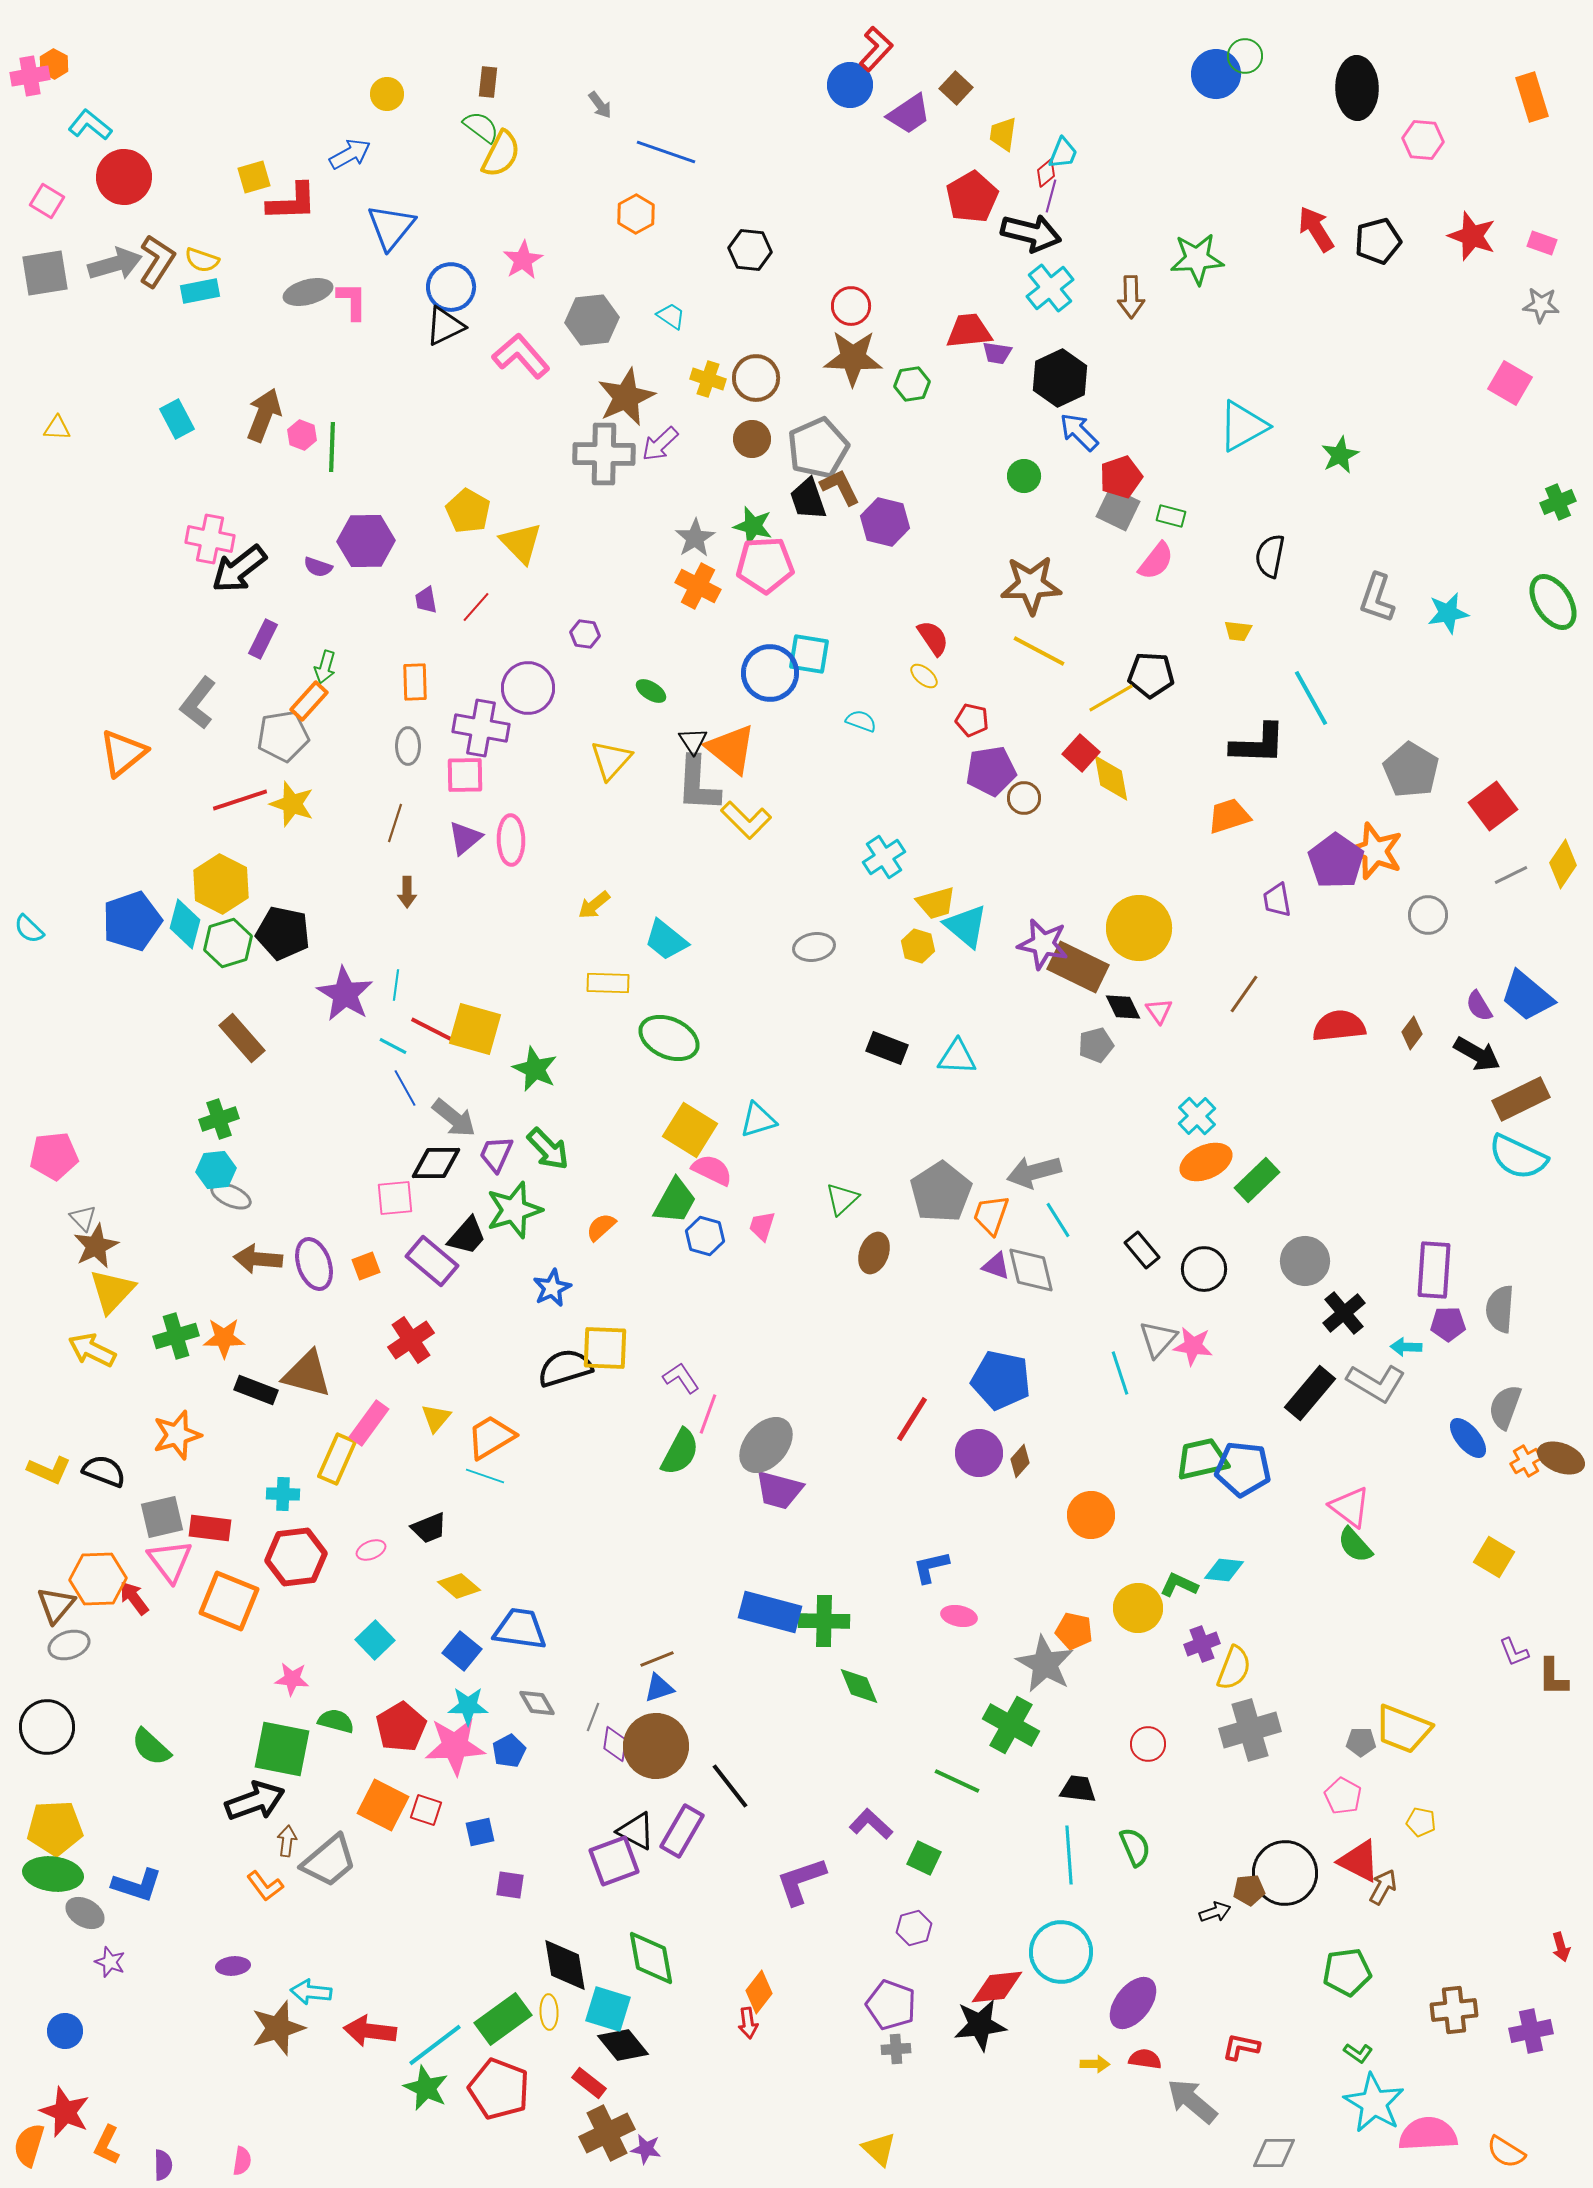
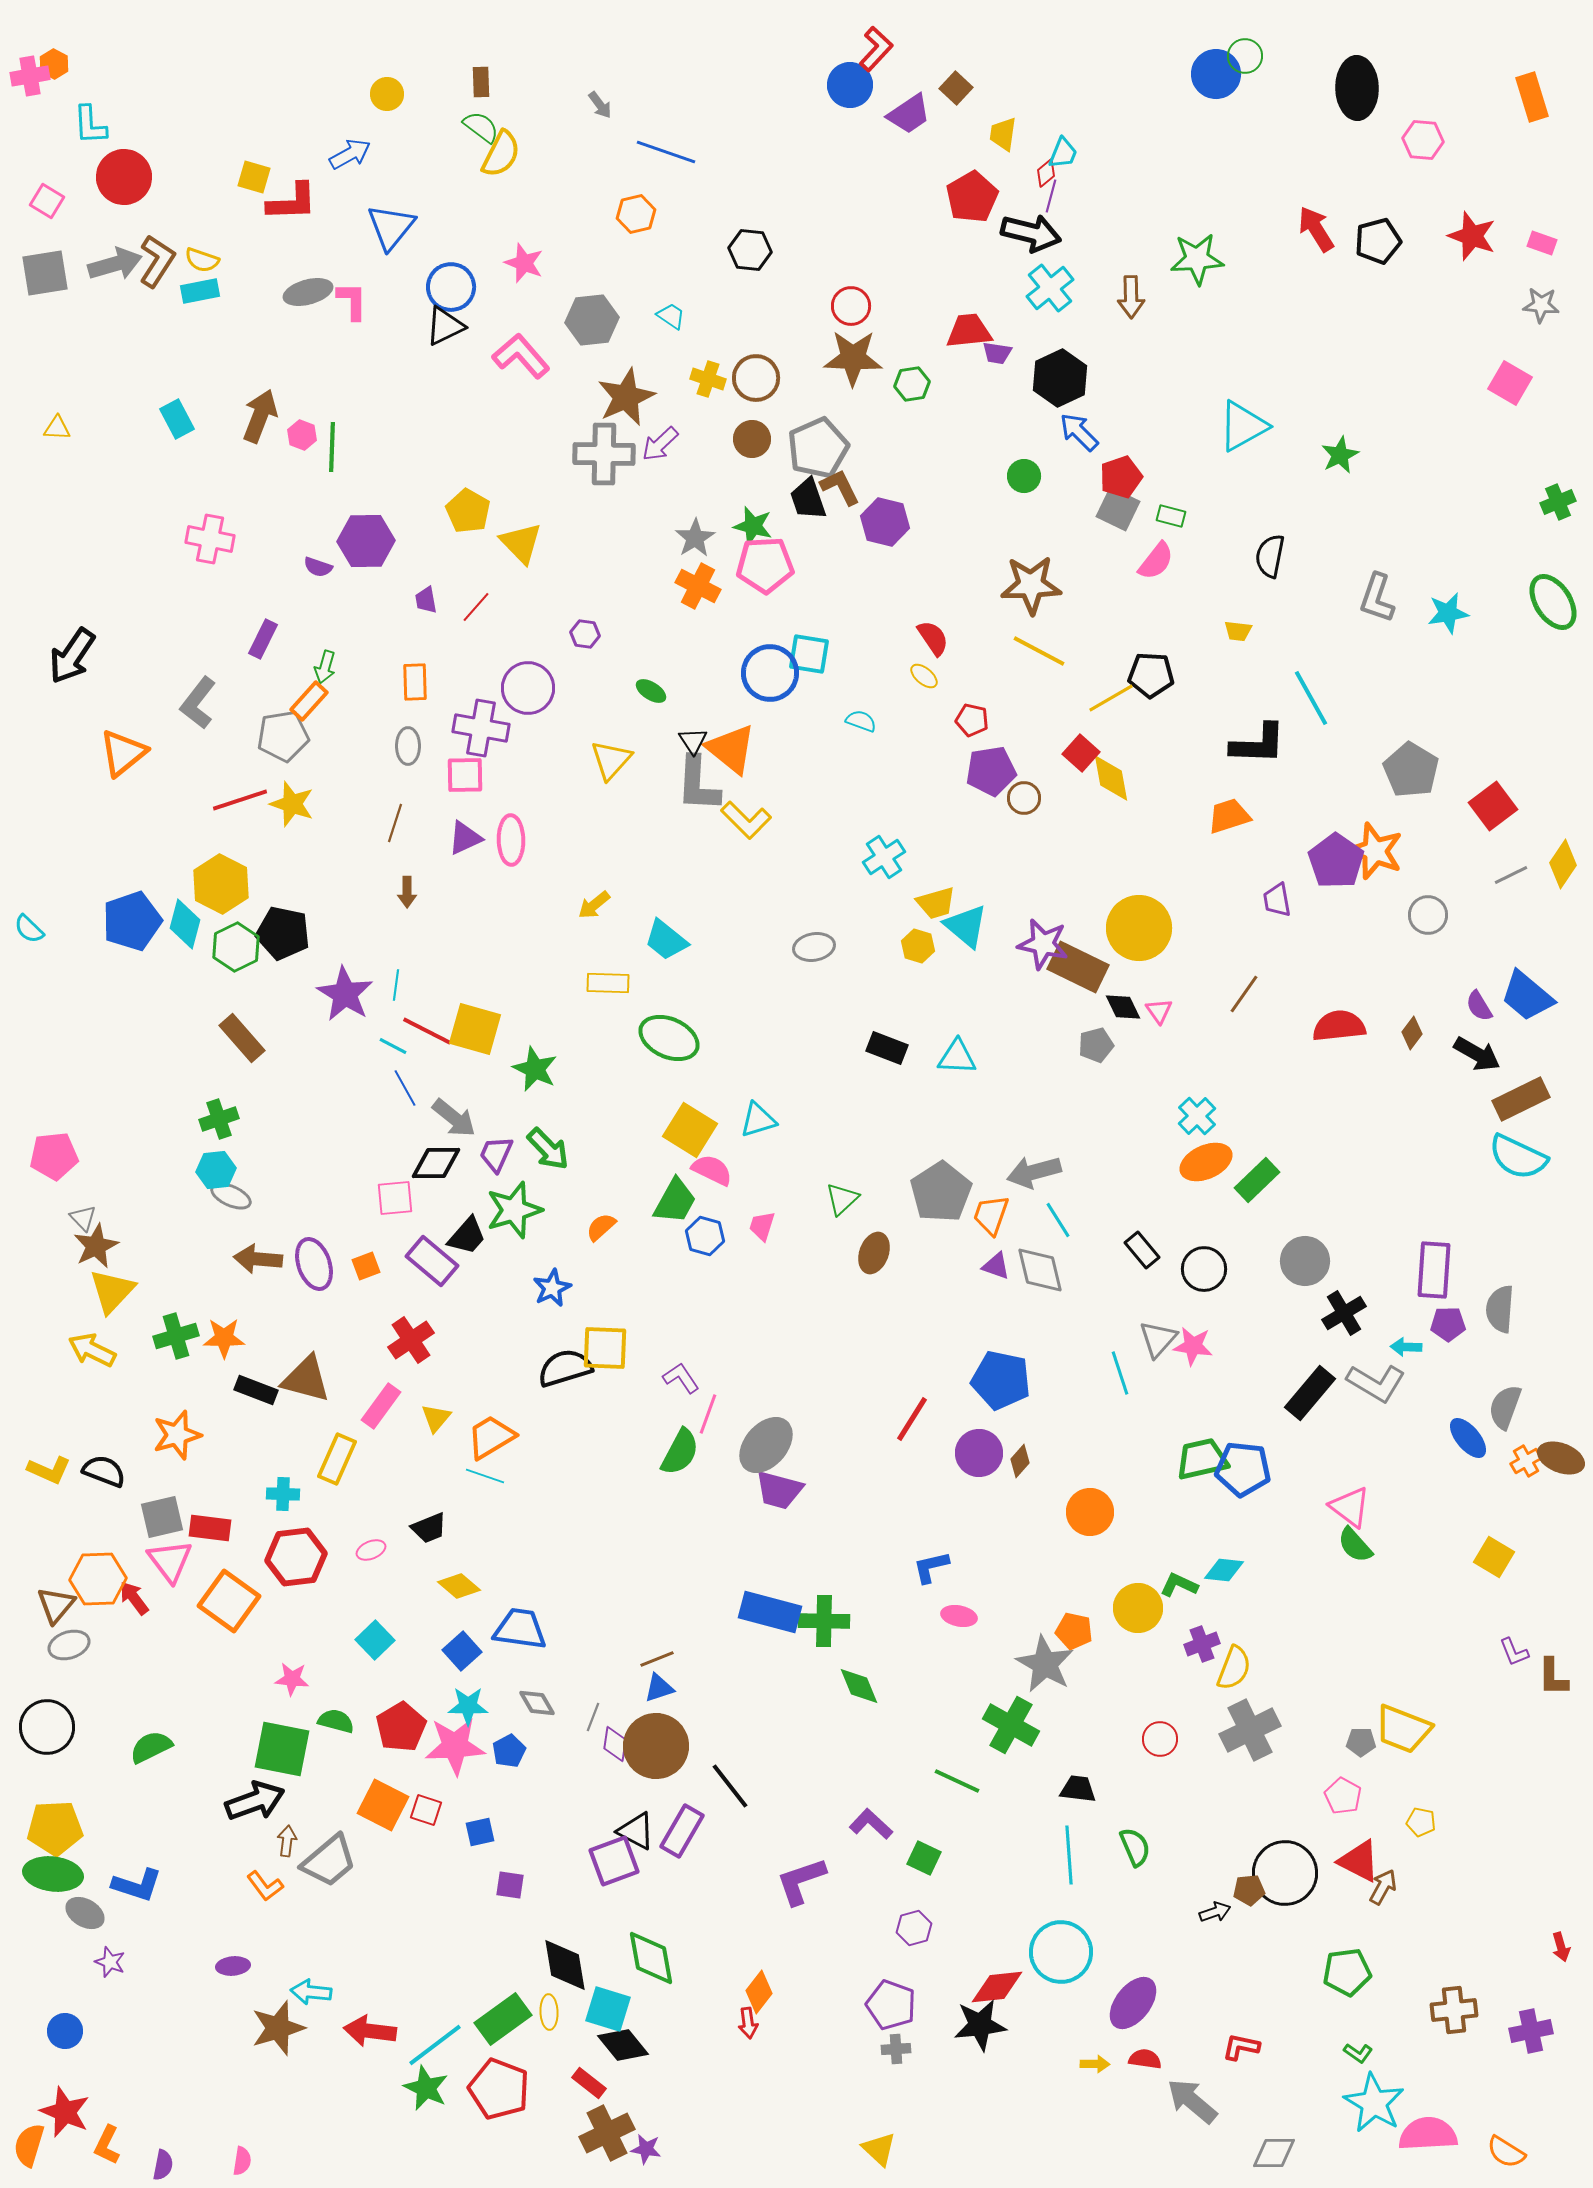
brown rectangle at (488, 82): moved 7 px left; rotated 8 degrees counterclockwise
cyan L-shape at (90, 125): rotated 132 degrees counterclockwise
yellow square at (254, 177): rotated 32 degrees clockwise
orange hexagon at (636, 214): rotated 15 degrees clockwise
pink star at (523, 260): moved 1 px right, 3 px down; rotated 21 degrees counterclockwise
brown arrow at (264, 415): moved 4 px left, 1 px down
black arrow at (239, 569): moved 167 px left, 87 px down; rotated 18 degrees counterclockwise
purple triangle at (465, 838): rotated 15 degrees clockwise
green hexagon at (228, 943): moved 8 px right, 4 px down; rotated 9 degrees counterclockwise
red line at (435, 1031): moved 8 px left
gray diamond at (1031, 1270): moved 9 px right
black cross at (1344, 1313): rotated 9 degrees clockwise
brown triangle at (307, 1374): moved 1 px left, 5 px down
pink rectangle at (369, 1423): moved 12 px right, 17 px up
orange circle at (1091, 1515): moved 1 px left, 3 px up
orange square at (229, 1601): rotated 14 degrees clockwise
blue square at (462, 1651): rotated 9 degrees clockwise
gray cross at (1250, 1730): rotated 10 degrees counterclockwise
red circle at (1148, 1744): moved 12 px right, 5 px up
green semicircle at (151, 1747): rotated 111 degrees clockwise
purple semicircle at (163, 2165): rotated 12 degrees clockwise
